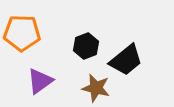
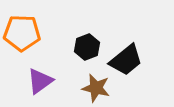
black hexagon: moved 1 px right, 1 px down
